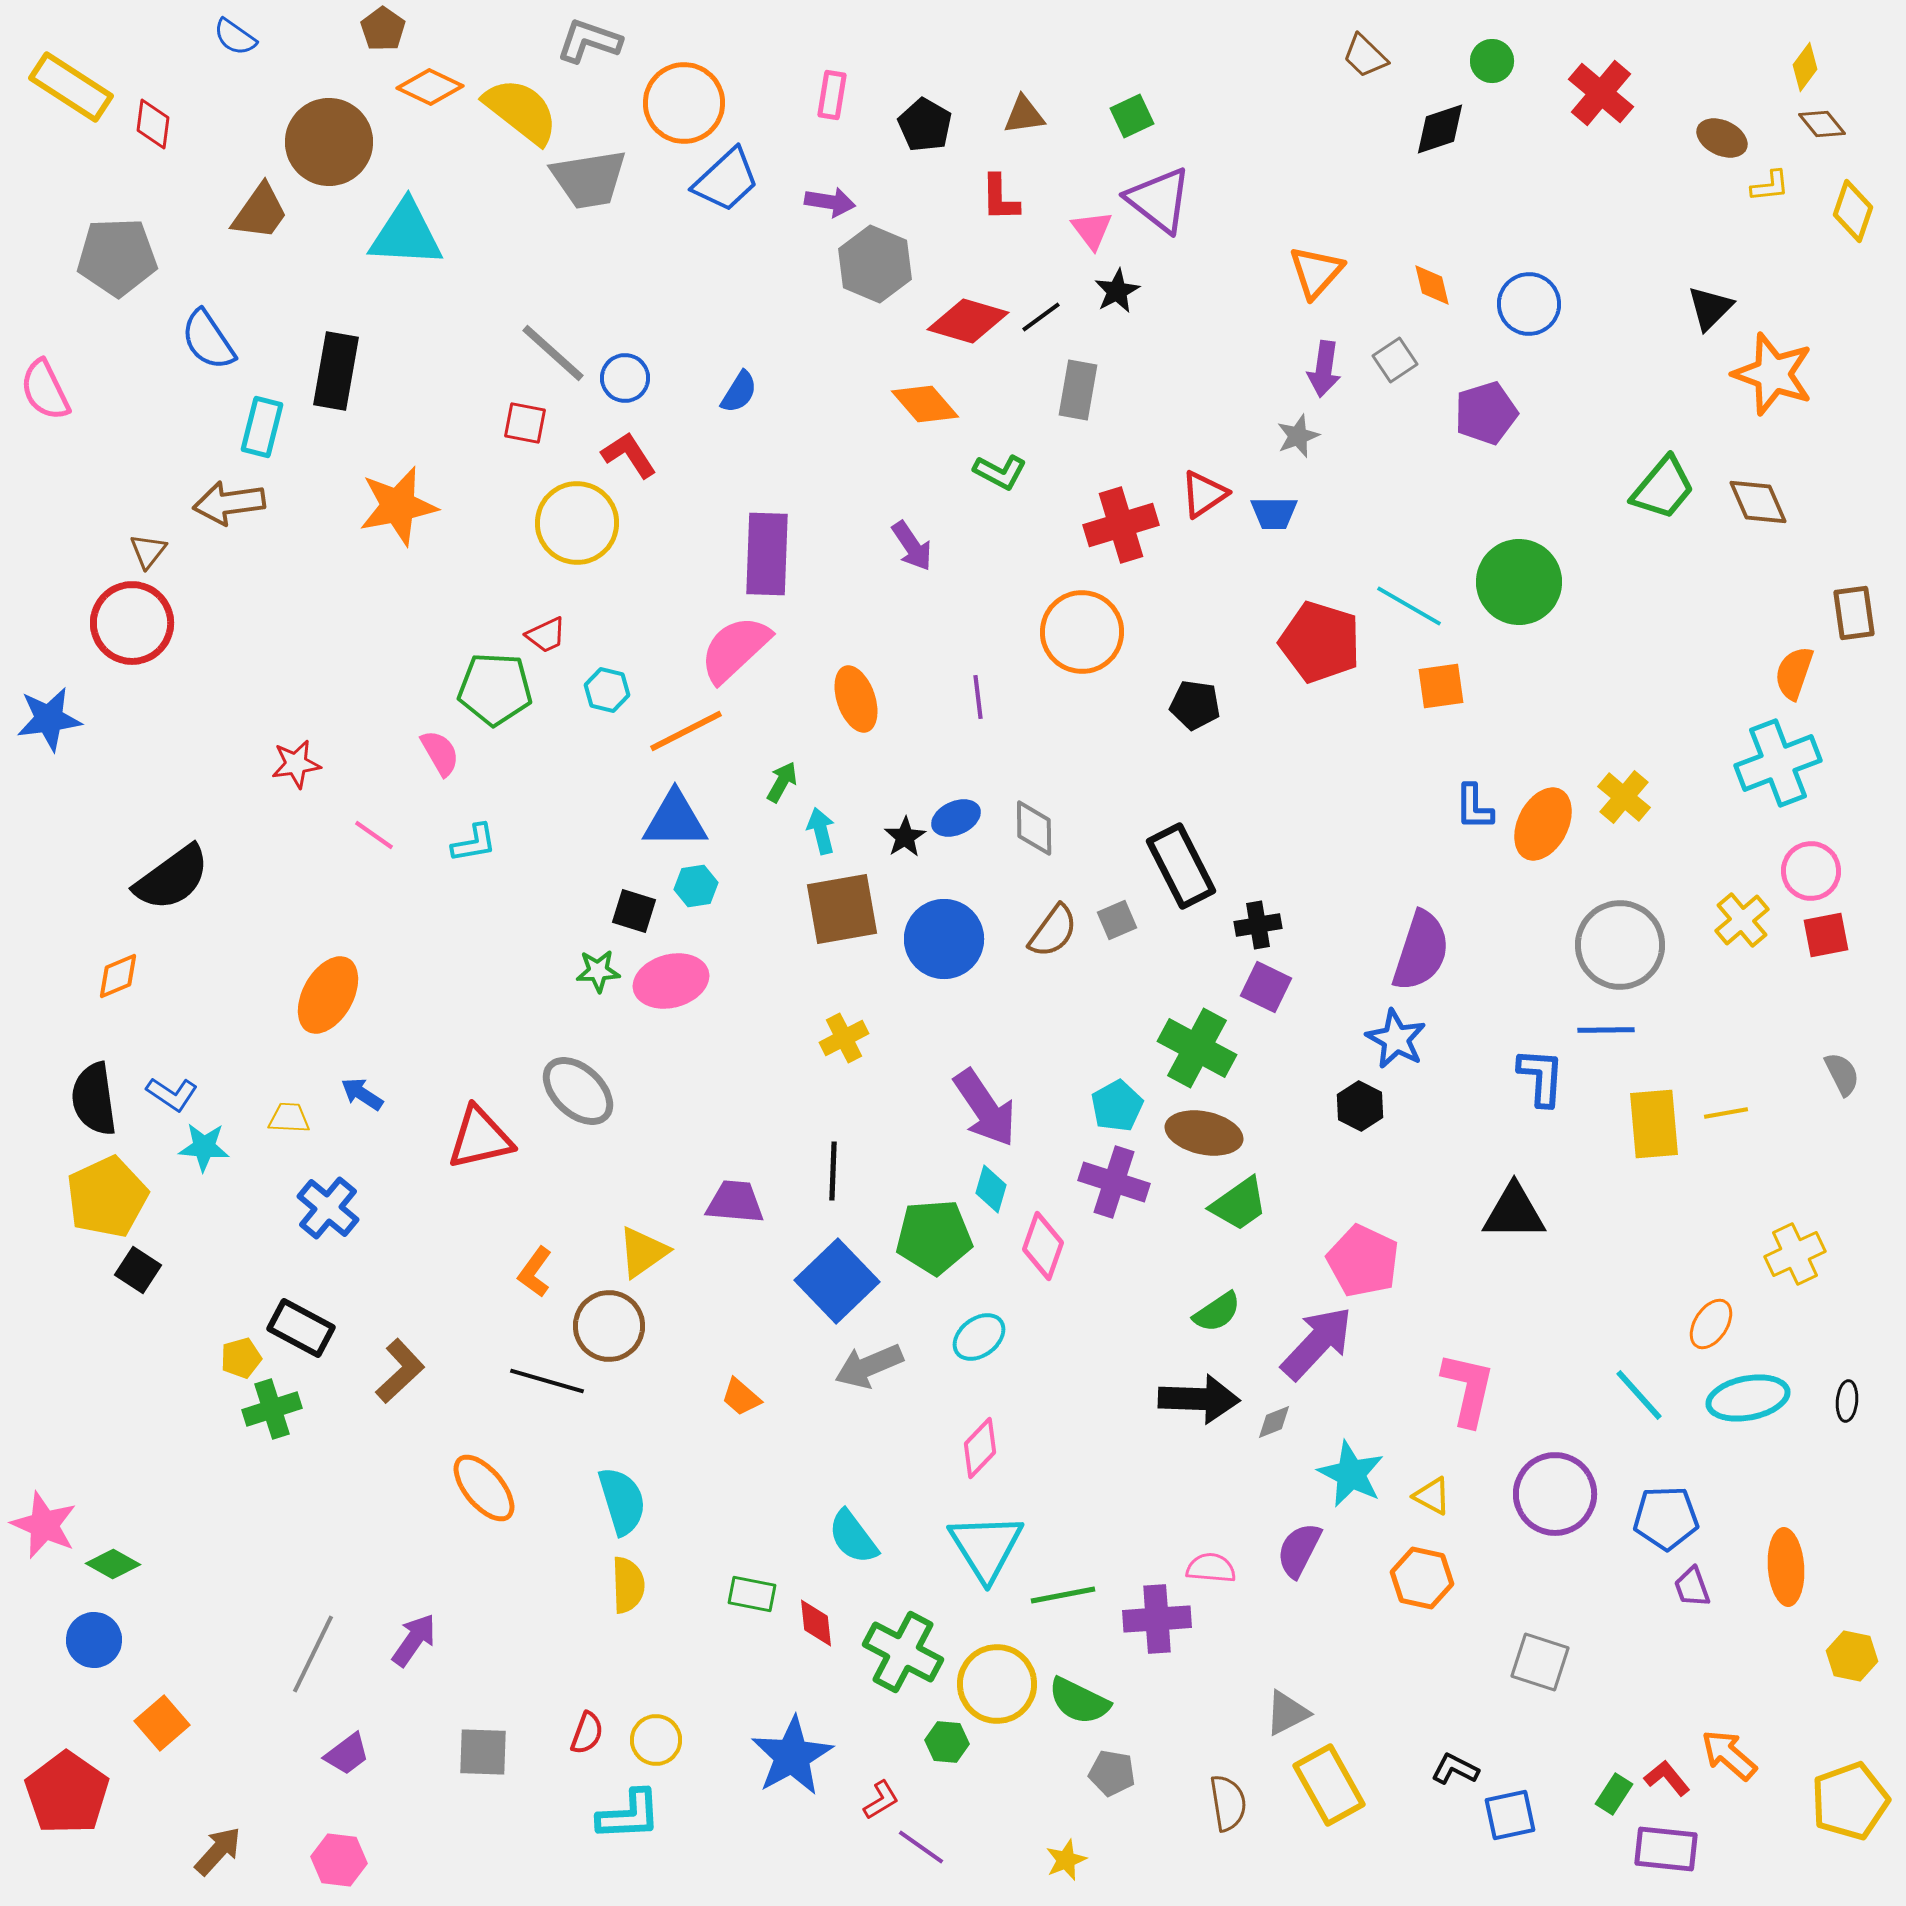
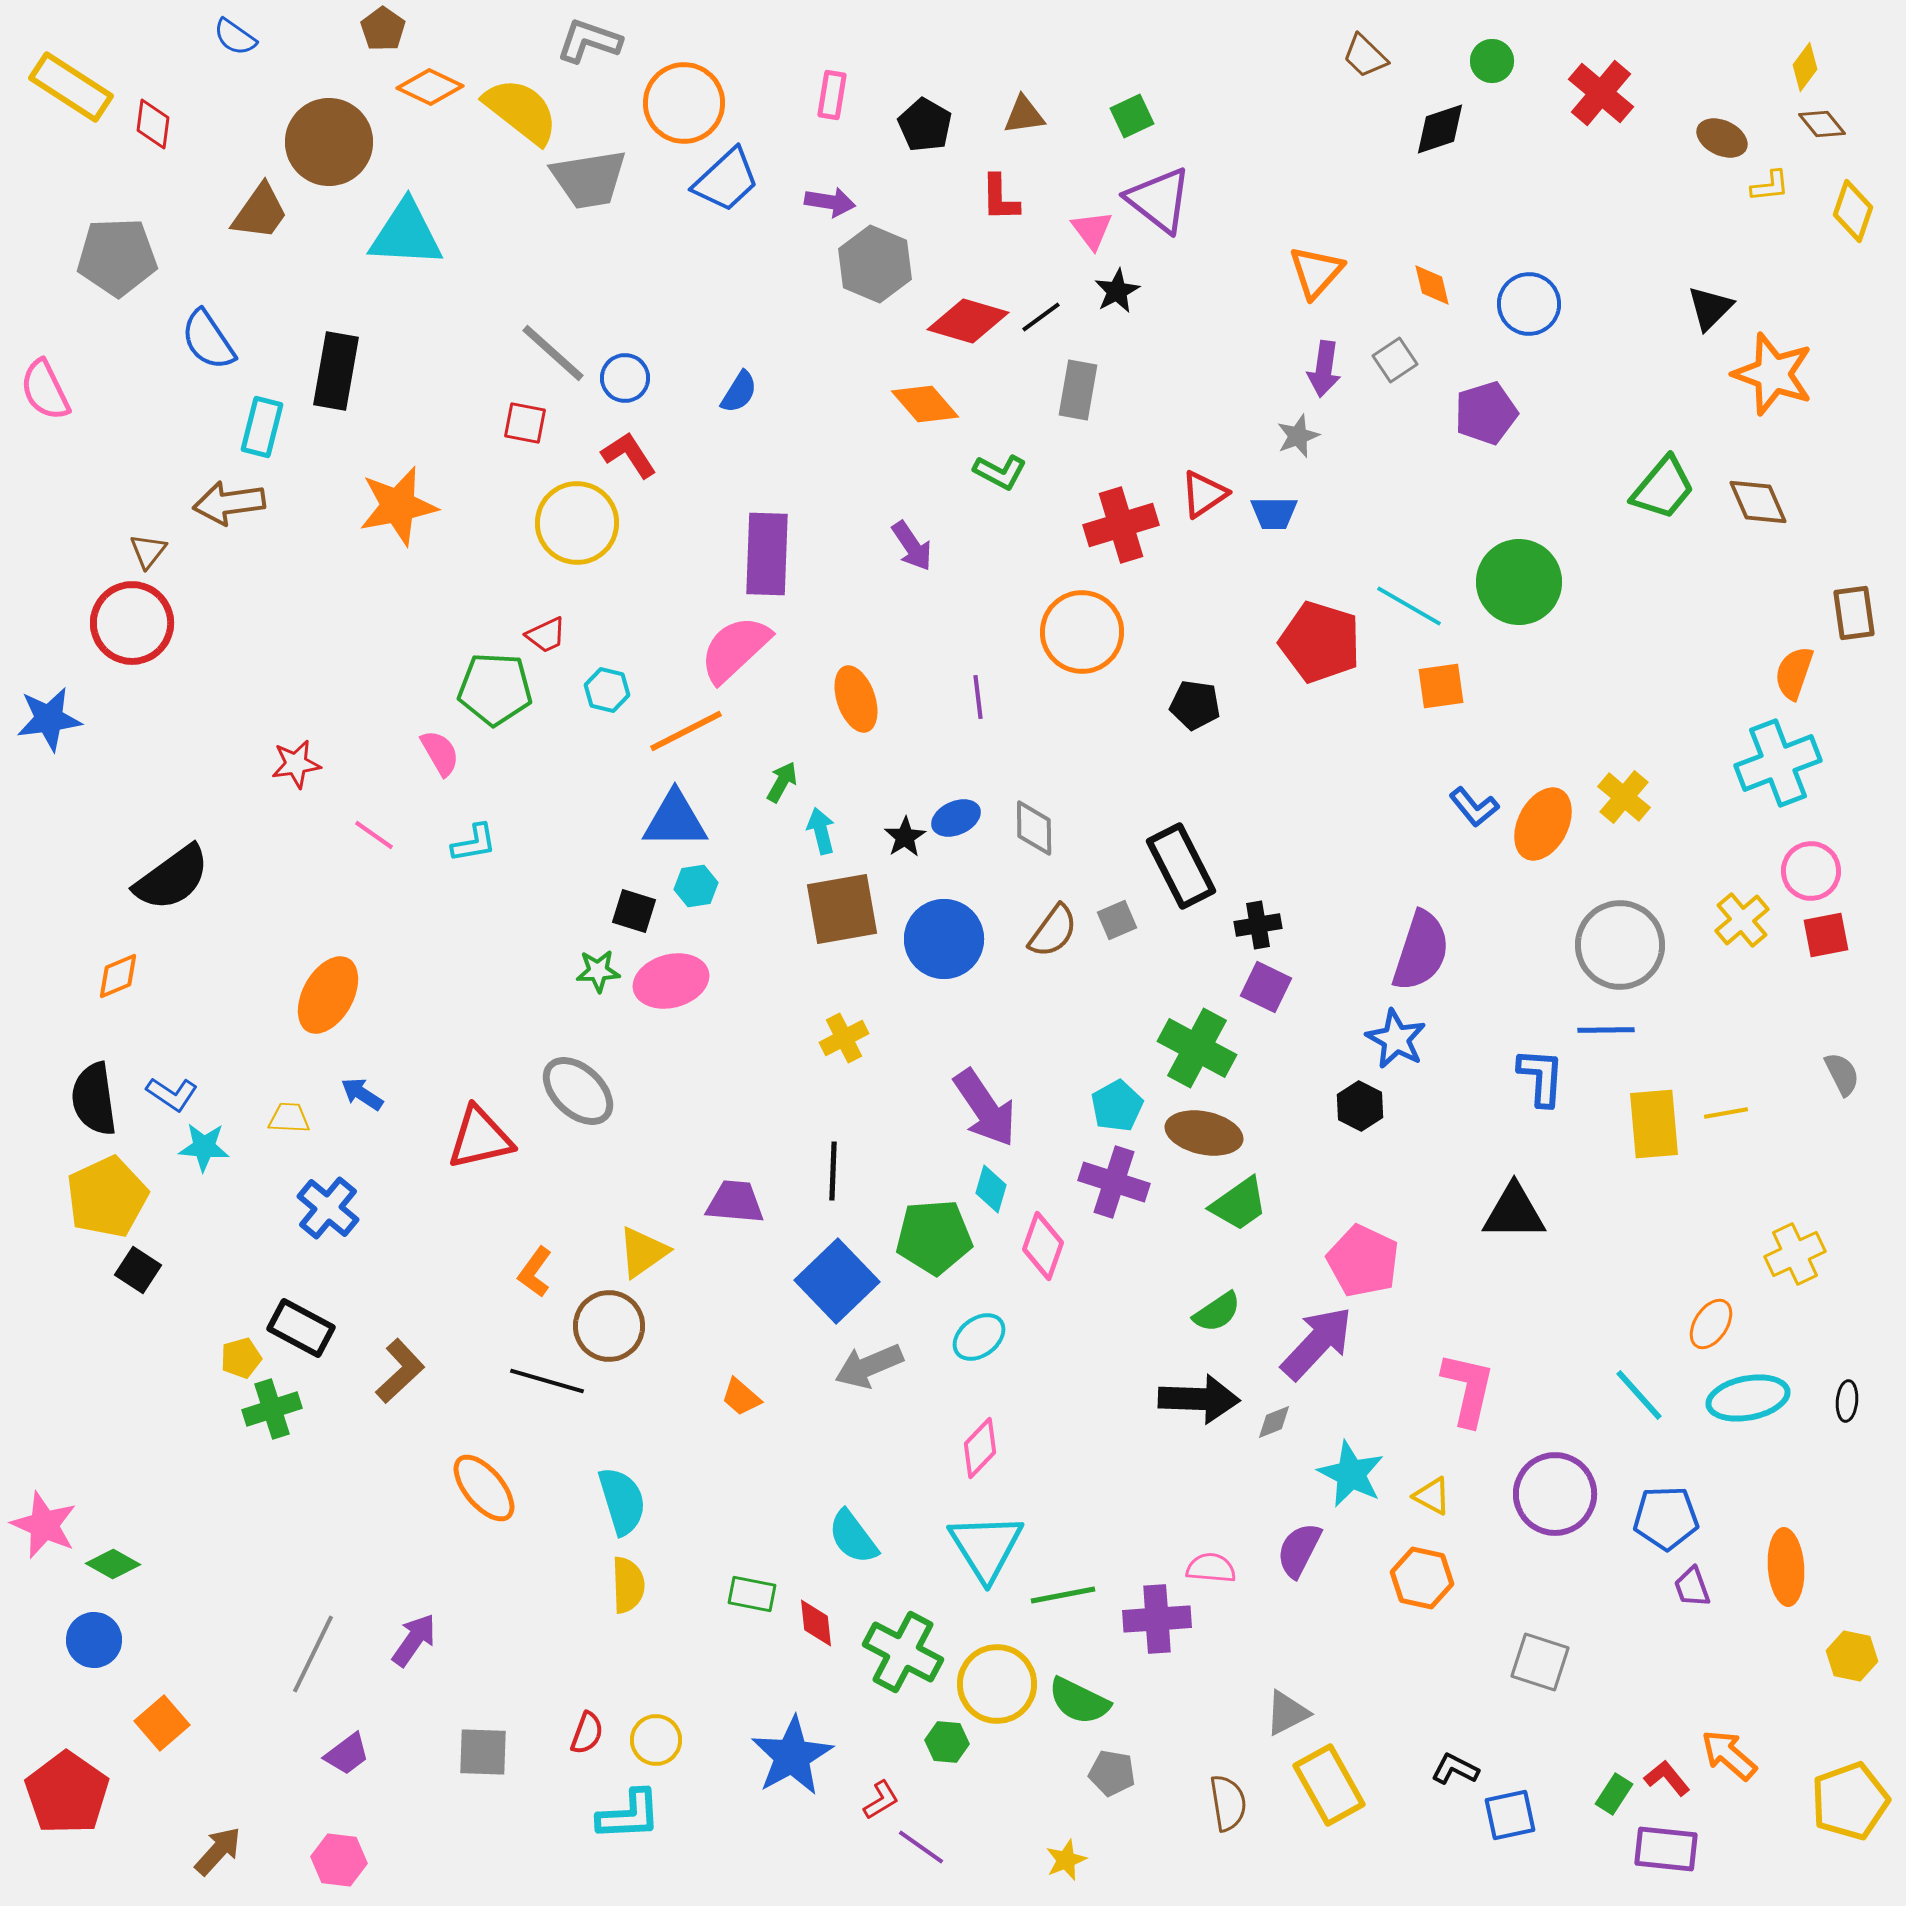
blue L-shape at (1474, 807): rotated 39 degrees counterclockwise
